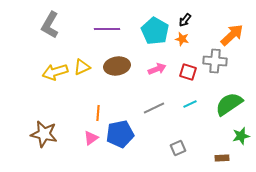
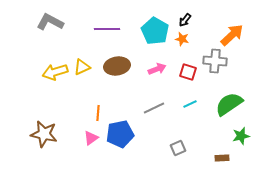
gray L-shape: moved 3 px up; rotated 88 degrees clockwise
